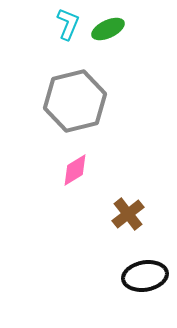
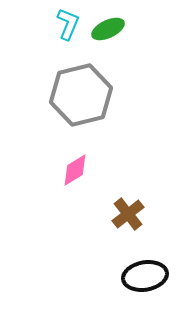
gray hexagon: moved 6 px right, 6 px up
